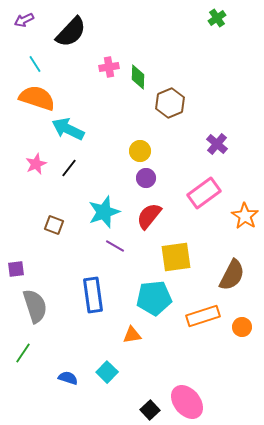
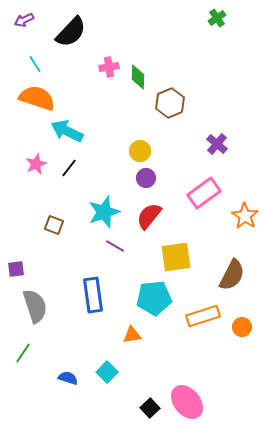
cyan arrow: moved 1 px left, 2 px down
black square: moved 2 px up
